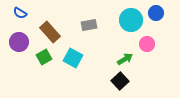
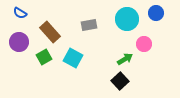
cyan circle: moved 4 px left, 1 px up
pink circle: moved 3 px left
